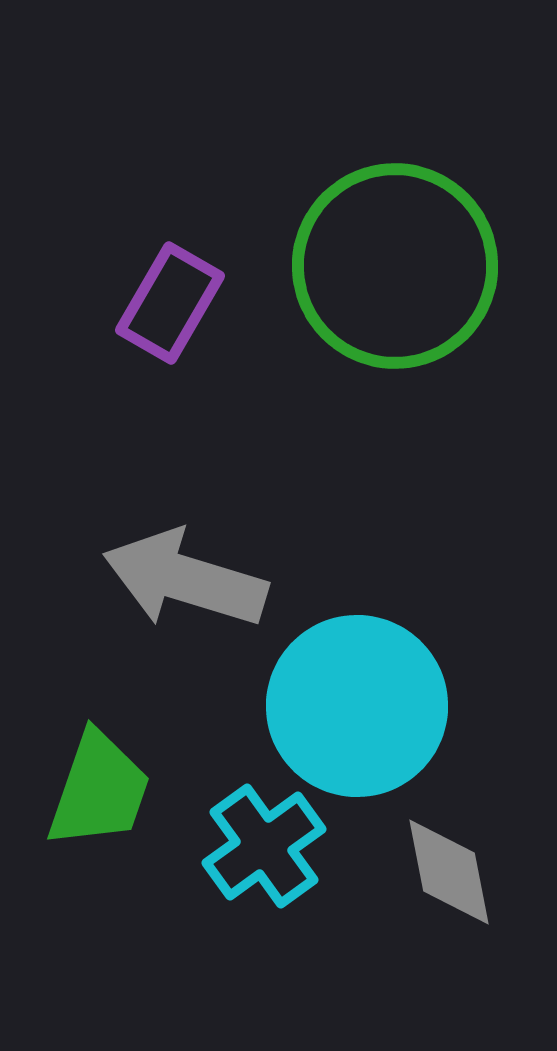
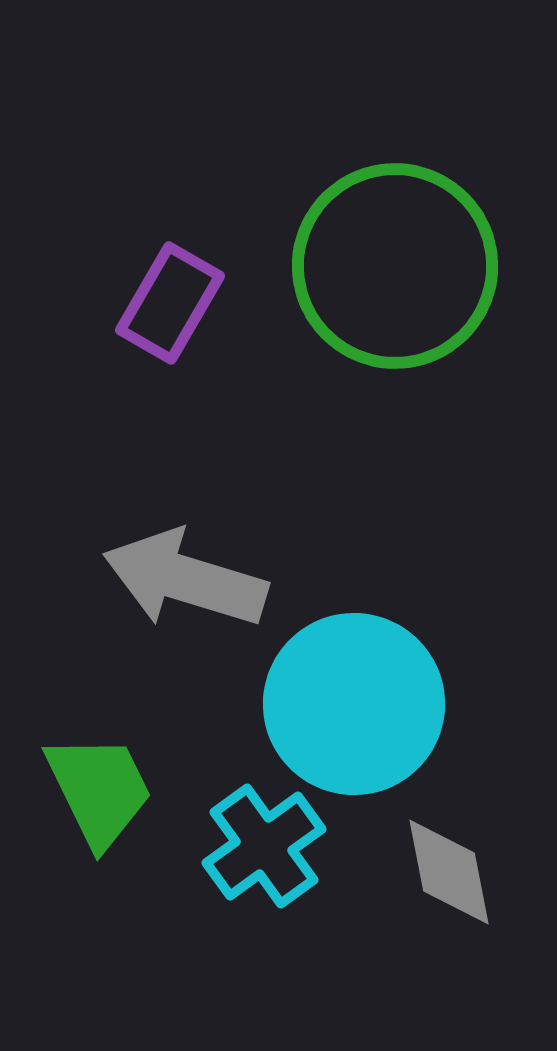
cyan circle: moved 3 px left, 2 px up
green trapezoid: rotated 45 degrees counterclockwise
